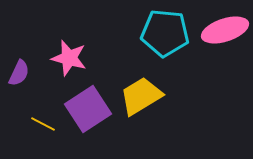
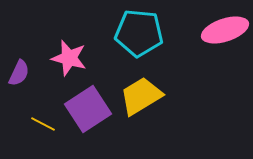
cyan pentagon: moved 26 px left
